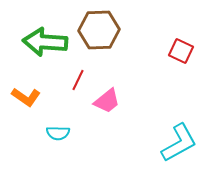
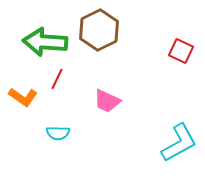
brown hexagon: rotated 24 degrees counterclockwise
red line: moved 21 px left, 1 px up
orange L-shape: moved 3 px left
pink trapezoid: rotated 64 degrees clockwise
